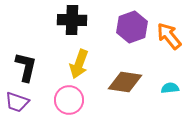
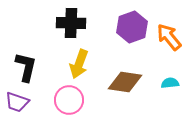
black cross: moved 1 px left, 3 px down
orange arrow: moved 1 px down
cyan semicircle: moved 5 px up
